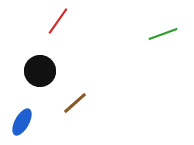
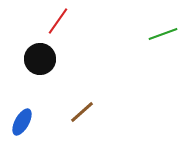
black circle: moved 12 px up
brown line: moved 7 px right, 9 px down
